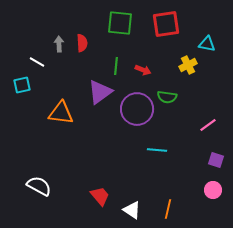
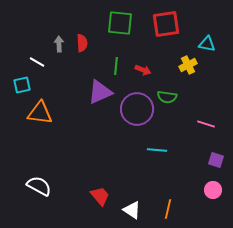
purple triangle: rotated 12 degrees clockwise
orange triangle: moved 21 px left
pink line: moved 2 px left, 1 px up; rotated 54 degrees clockwise
